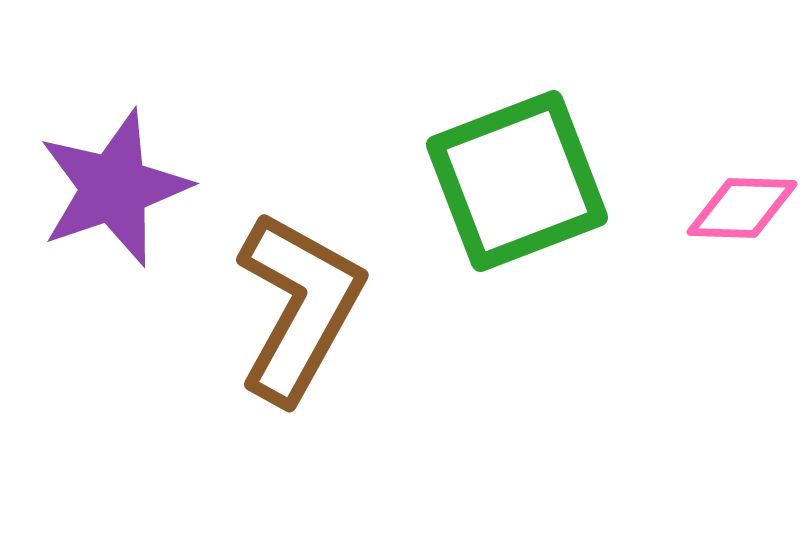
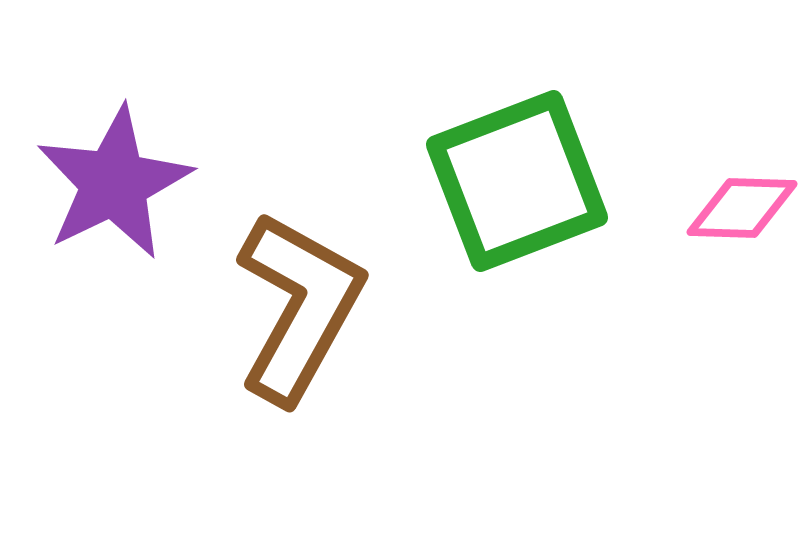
purple star: moved 5 px up; rotated 7 degrees counterclockwise
